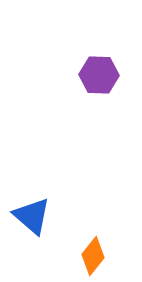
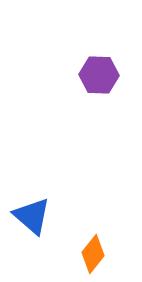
orange diamond: moved 2 px up
